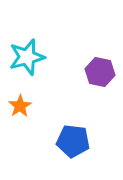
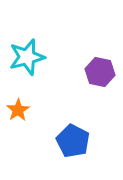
orange star: moved 2 px left, 4 px down
blue pentagon: rotated 20 degrees clockwise
